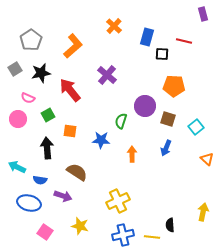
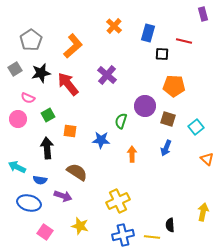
blue rectangle: moved 1 px right, 4 px up
red arrow: moved 2 px left, 6 px up
